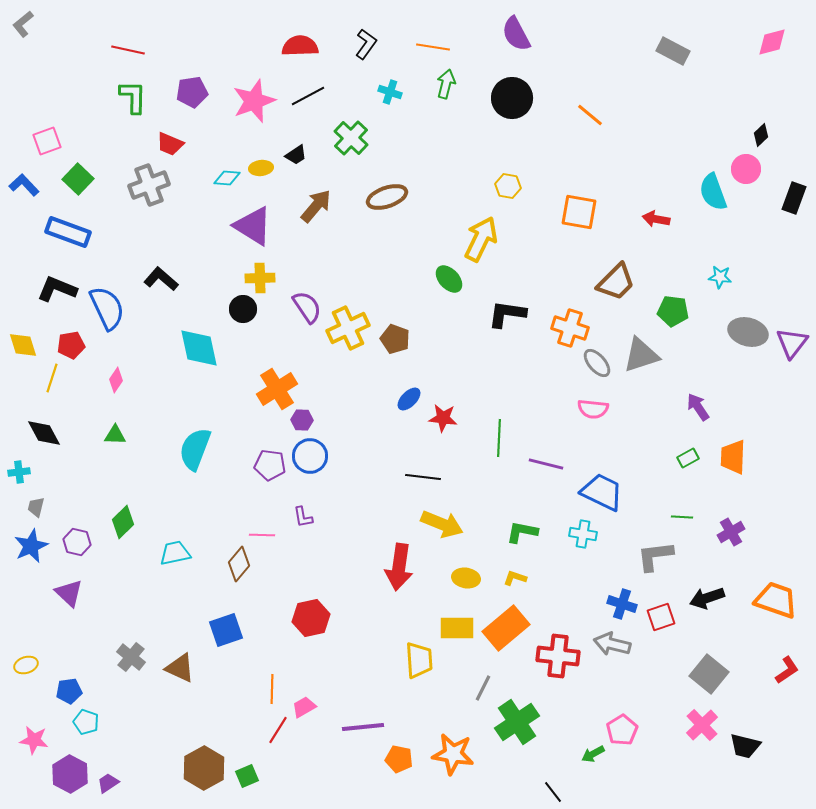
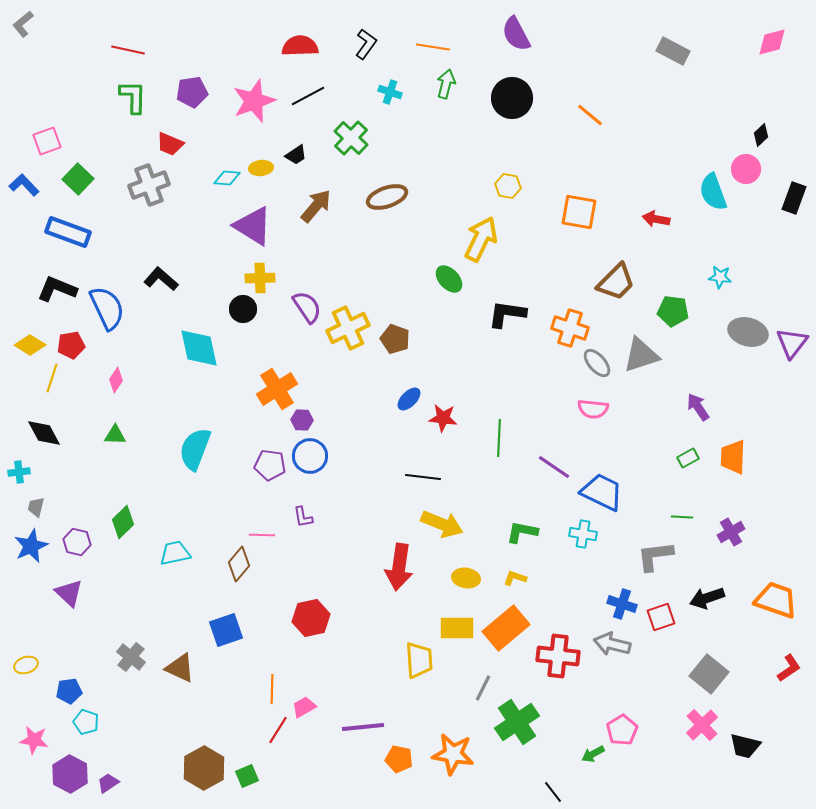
yellow diamond at (23, 345): moved 7 px right; rotated 40 degrees counterclockwise
purple line at (546, 464): moved 8 px right, 3 px down; rotated 20 degrees clockwise
red L-shape at (787, 670): moved 2 px right, 2 px up
